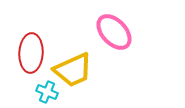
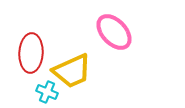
yellow trapezoid: moved 1 px left, 1 px down
